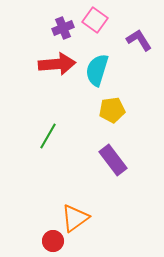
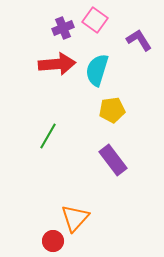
orange triangle: rotated 12 degrees counterclockwise
